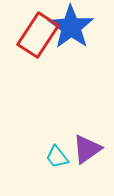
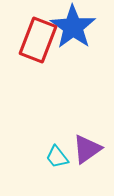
blue star: moved 2 px right
red rectangle: moved 5 px down; rotated 12 degrees counterclockwise
